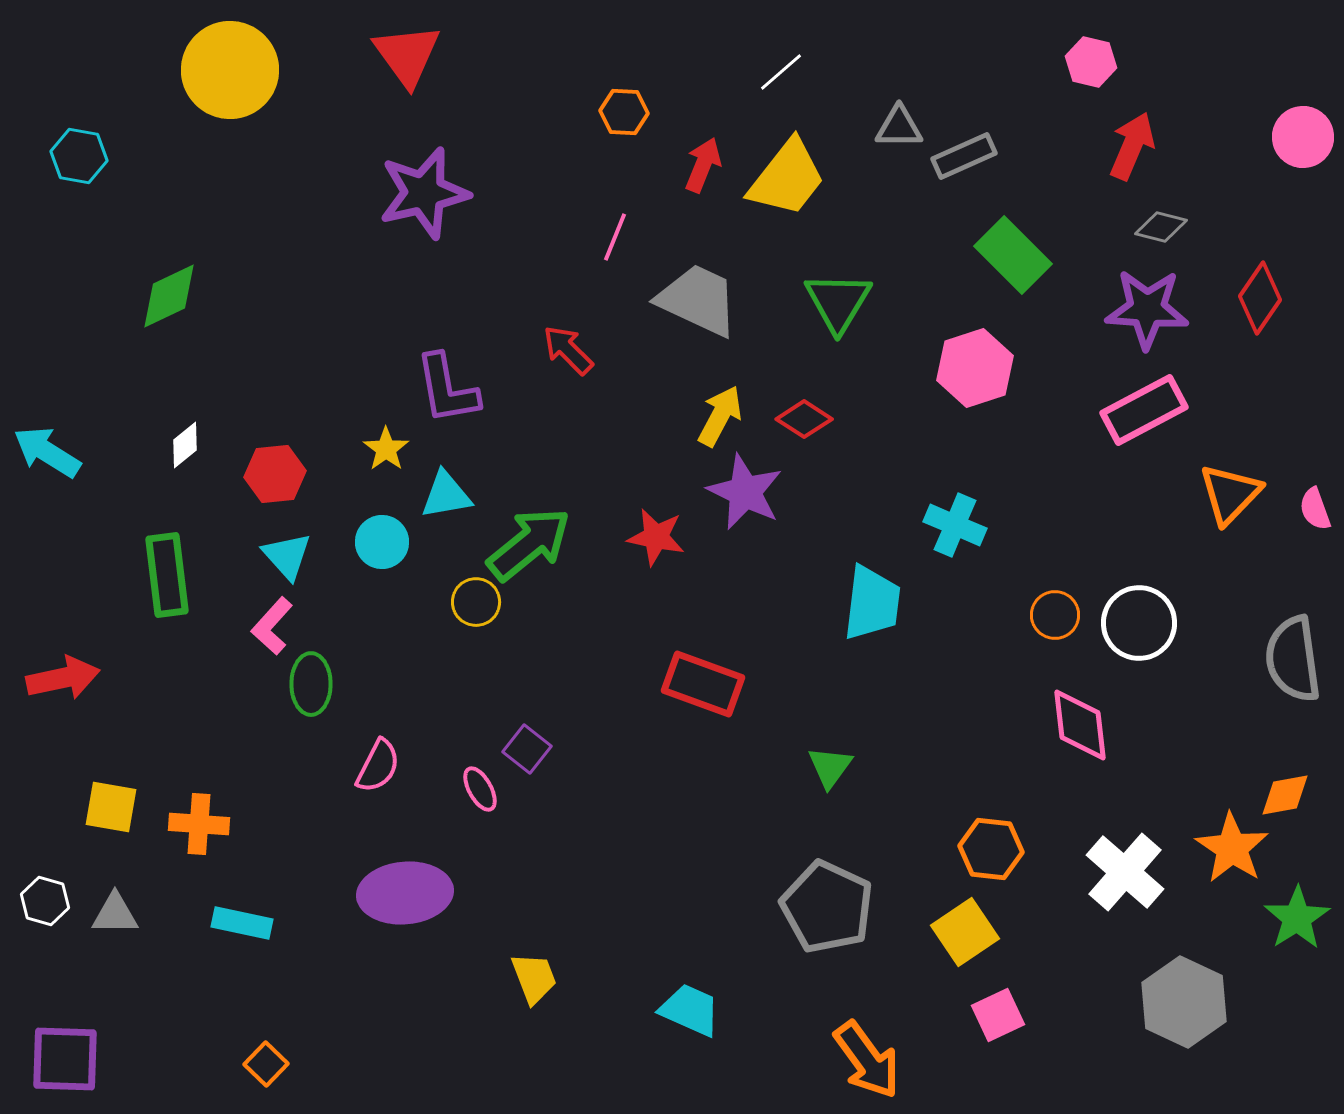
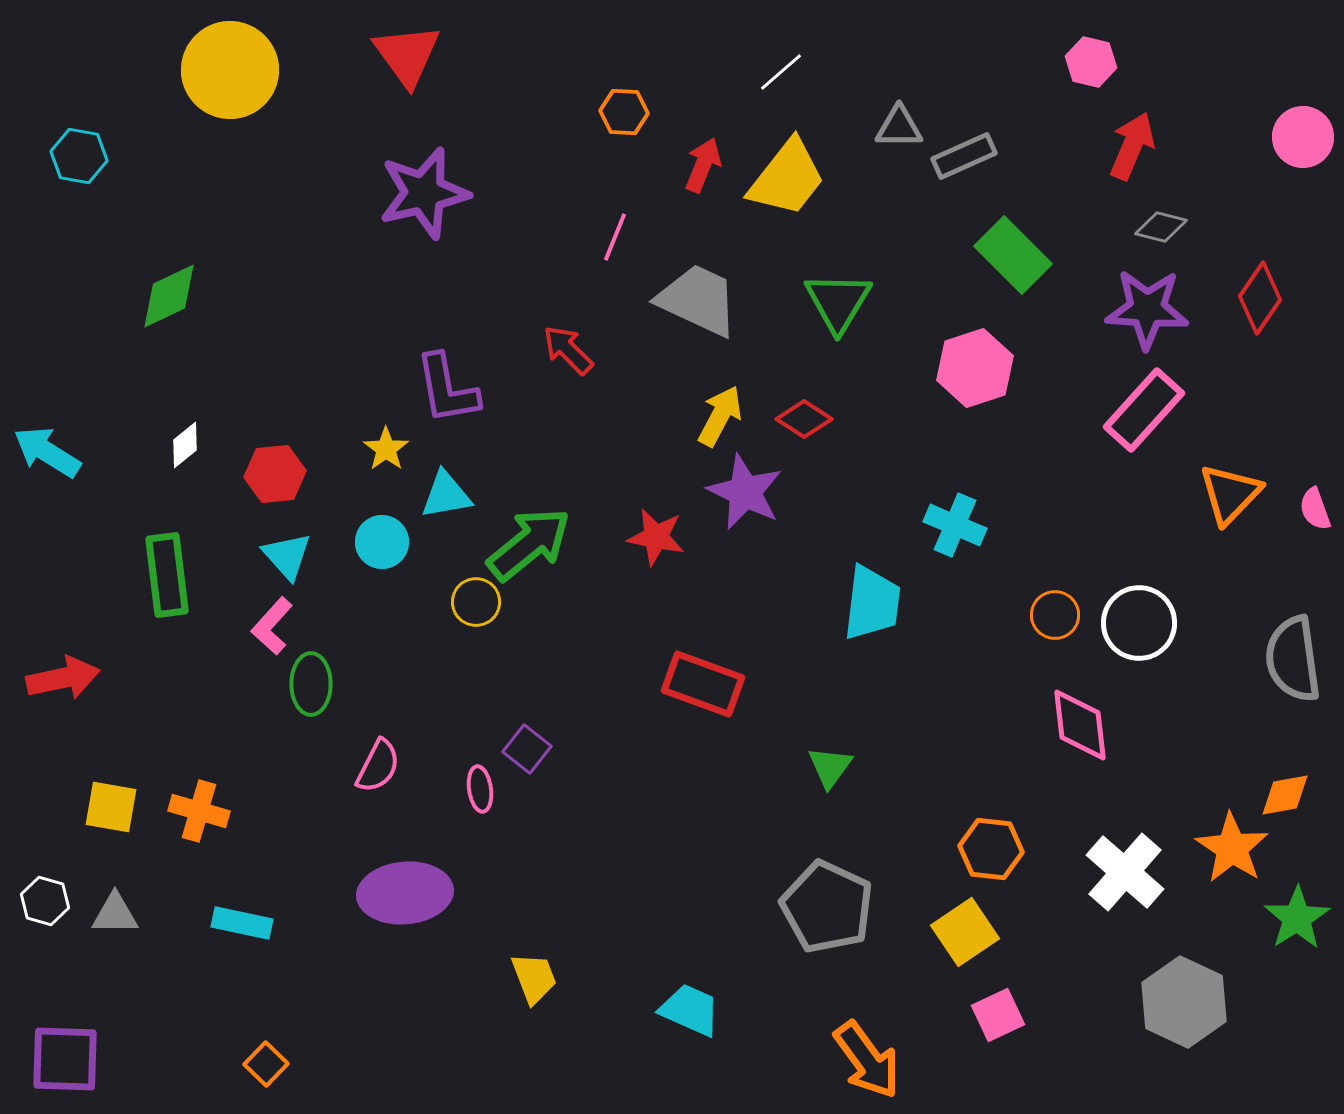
pink rectangle at (1144, 410): rotated 20 degrees counterclockwise
pink ellipse at (480, 789): rotated 21 degrees clockwise
orange cross at (199, 824): moved 13 px up; rotated 12 degrees clockwise
